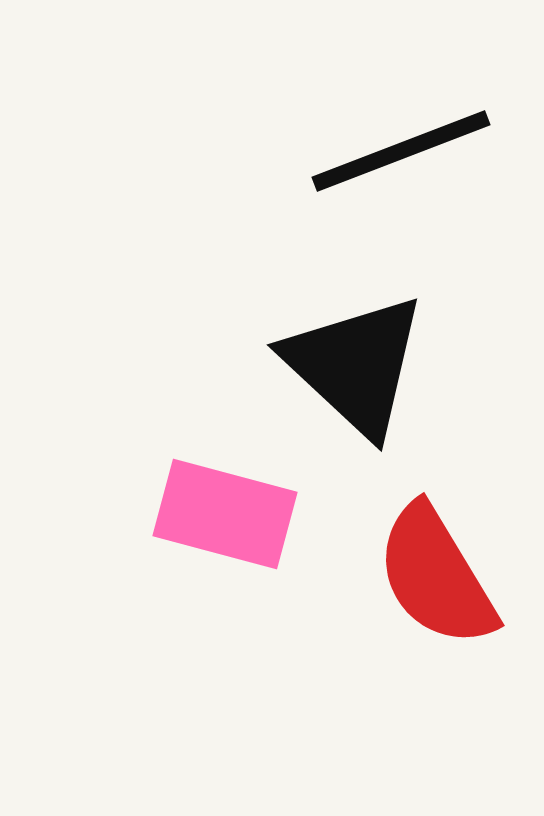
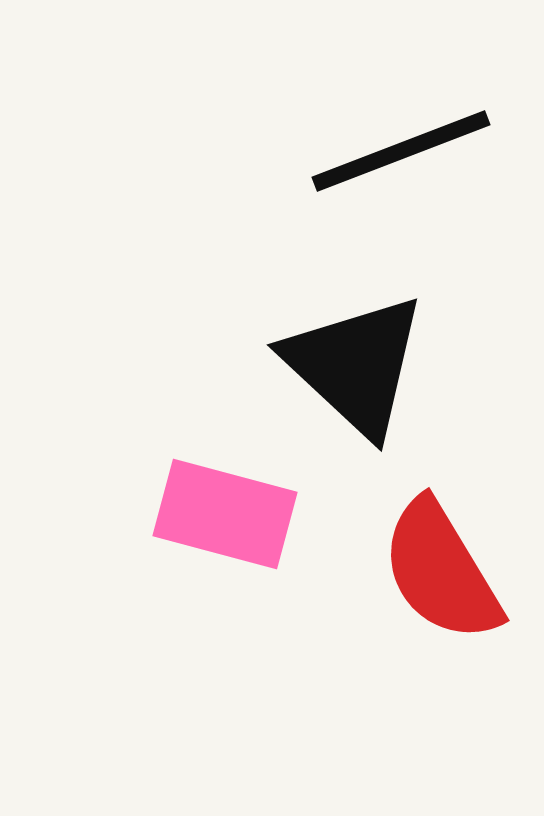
red semicircle: moved 5 px right, 5 px up
